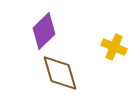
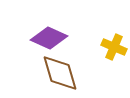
purple diamond: moved 5 px right, 7 px down; rotated 69 degrees clockwise
